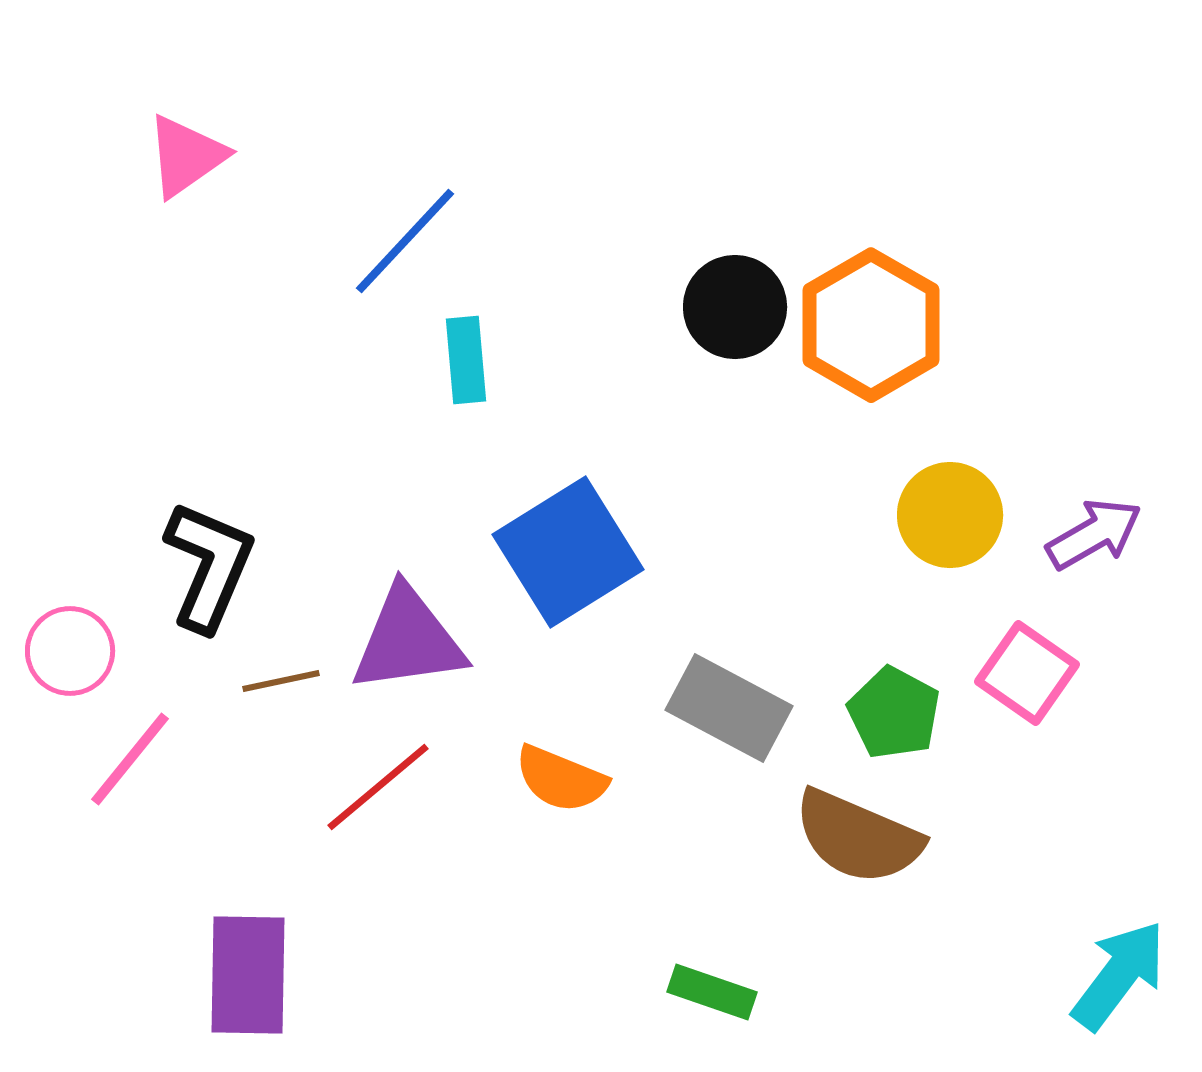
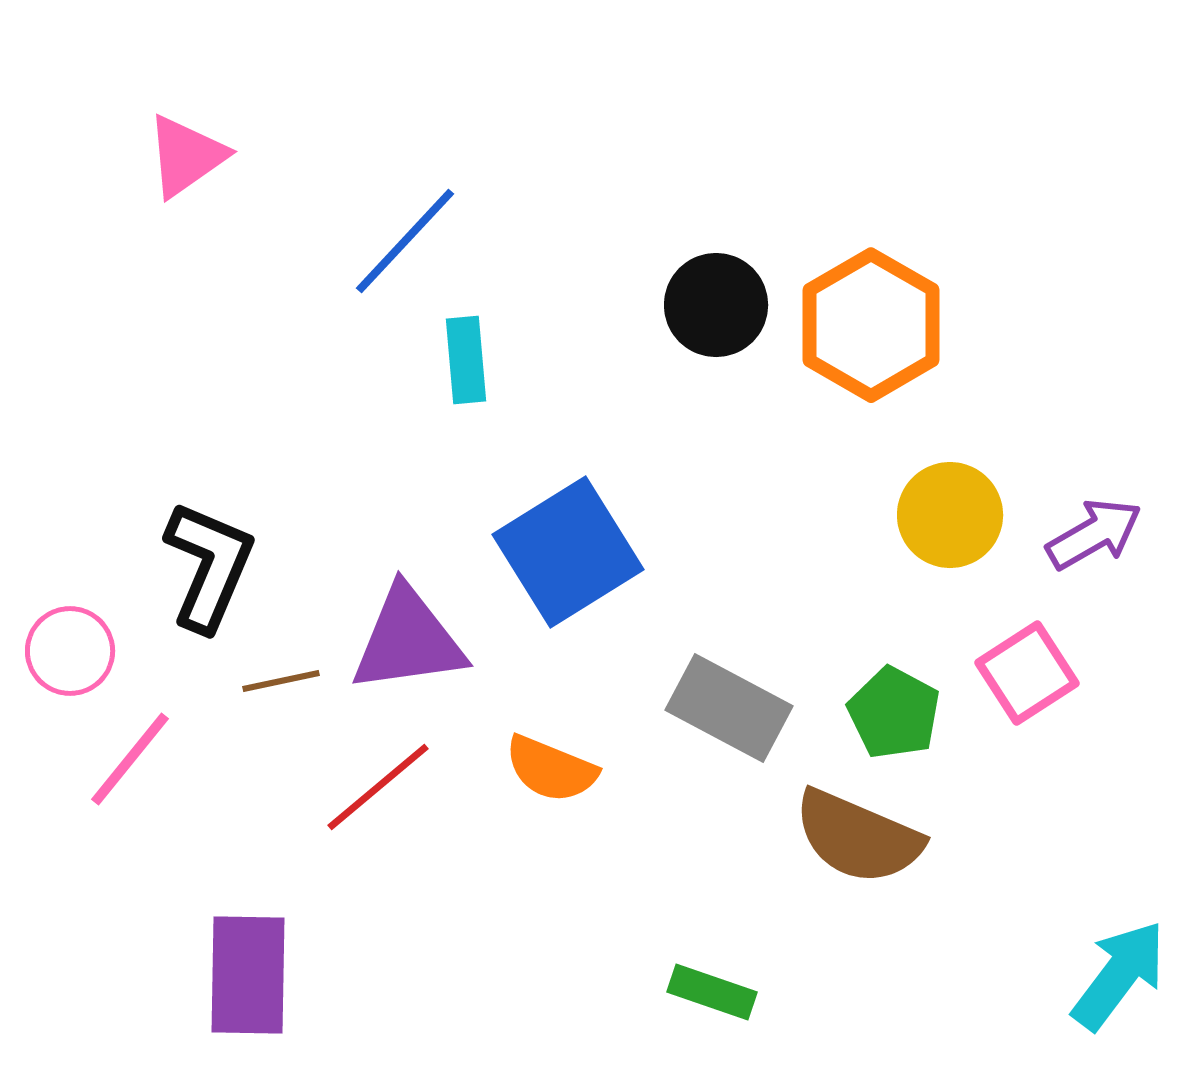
black circle: moved 19 px left, 2 px up
pink square: rotated 22 degrees clockwise
orange semicircle: moved 10 px left, 10 px up
